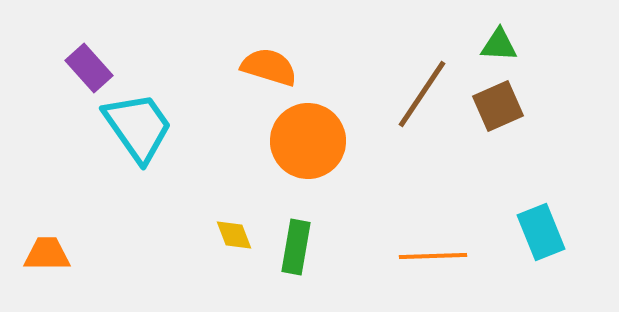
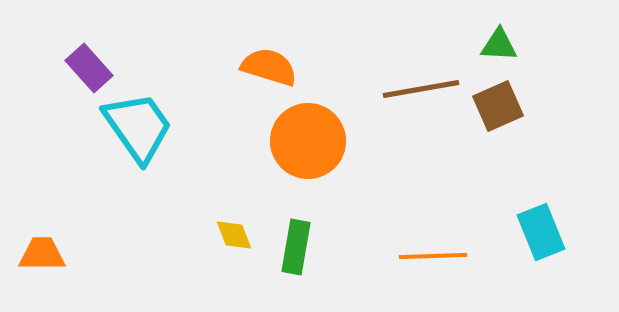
brown line: moved 1 px left, 5 px up; rotated 46 degrees clockwise
orange trapezoid: moved 5 px left
